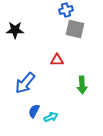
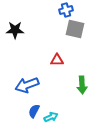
blue arrow: moved 2 px right, 2 px down; rotated 30 degrees clockwise
